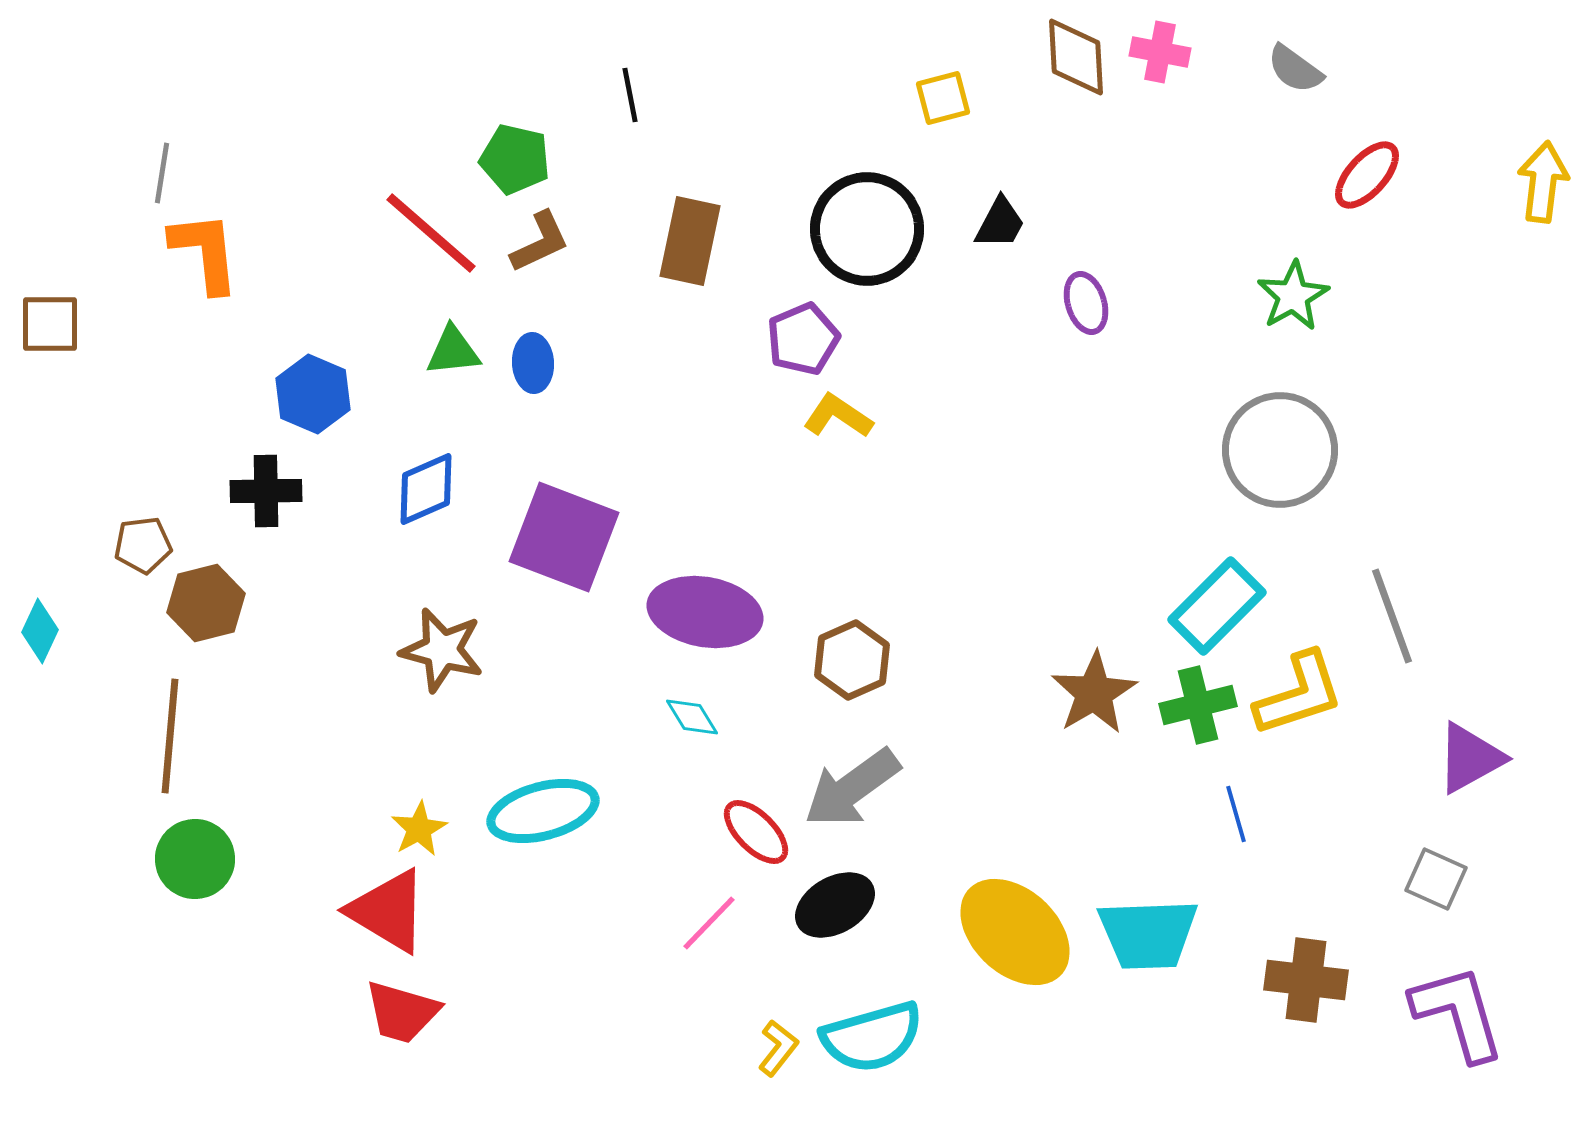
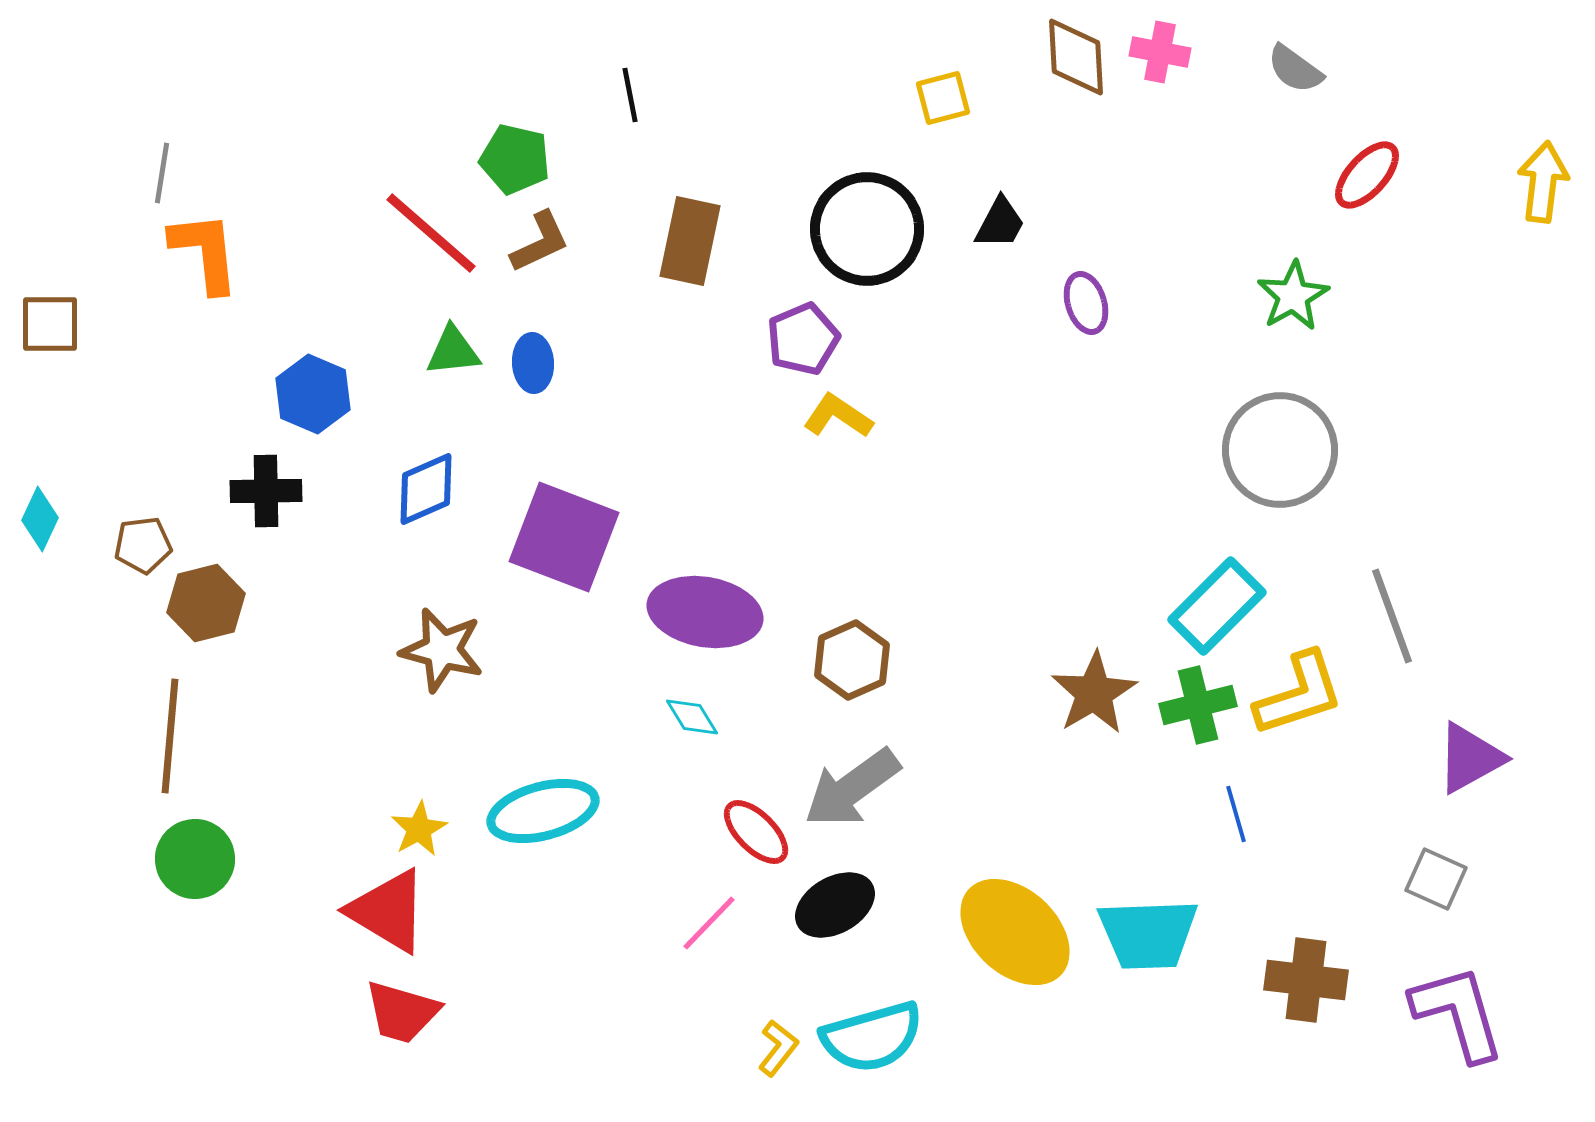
cyan diamond at (40, 631): moved 112 px up
